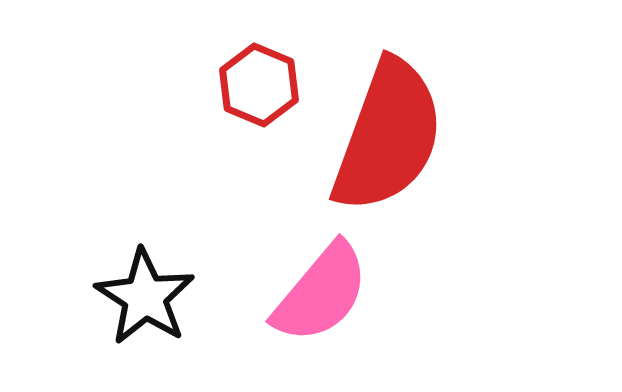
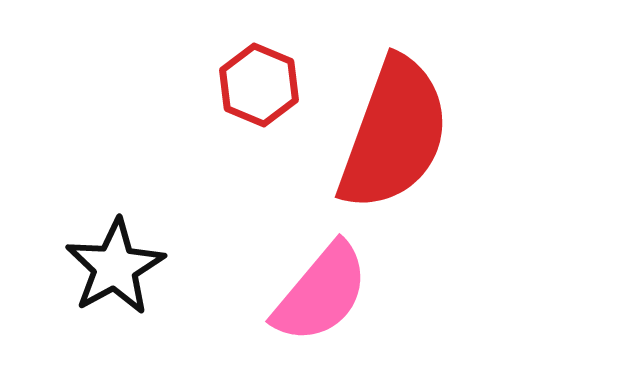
red semicircle: moved 6 px right, 2 px up
black star: moved 30 px left, 30 px up; rotated 10 degrees clockwise
